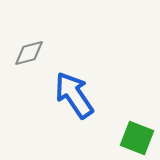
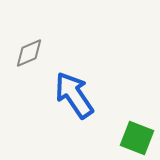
gray diamond: rotated 8 degrees counterclockwise
